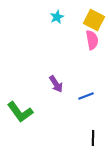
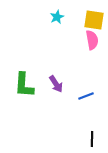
yellow square: rotated 20 degrees counterclockwise
green L-shape: moved 4 px right, 27 px up; rotated 40 degrees clockwise
black line: moved 1 px left, 1 px down
